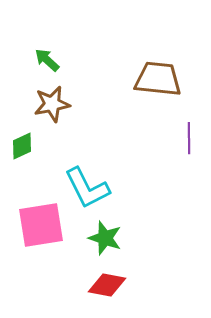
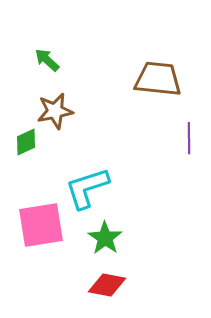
brown star: moved 3 px right, 7 px down
green diamond: moved 4 px right, 4 px up
cyan L-shape: rotated 99 degrees clockwise
green star: rotated 16 degrees clockwise
